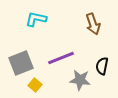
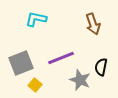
black semicircle: moved 1 px left, 1 px down
gray star: rotated 15 degrees clockwise
